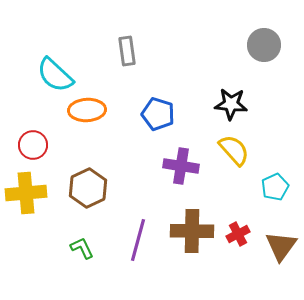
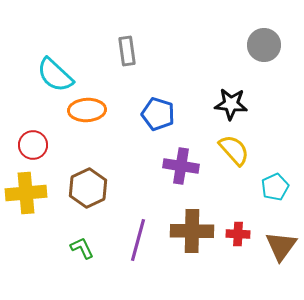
red cross: rotated 30 degrees clockwise
